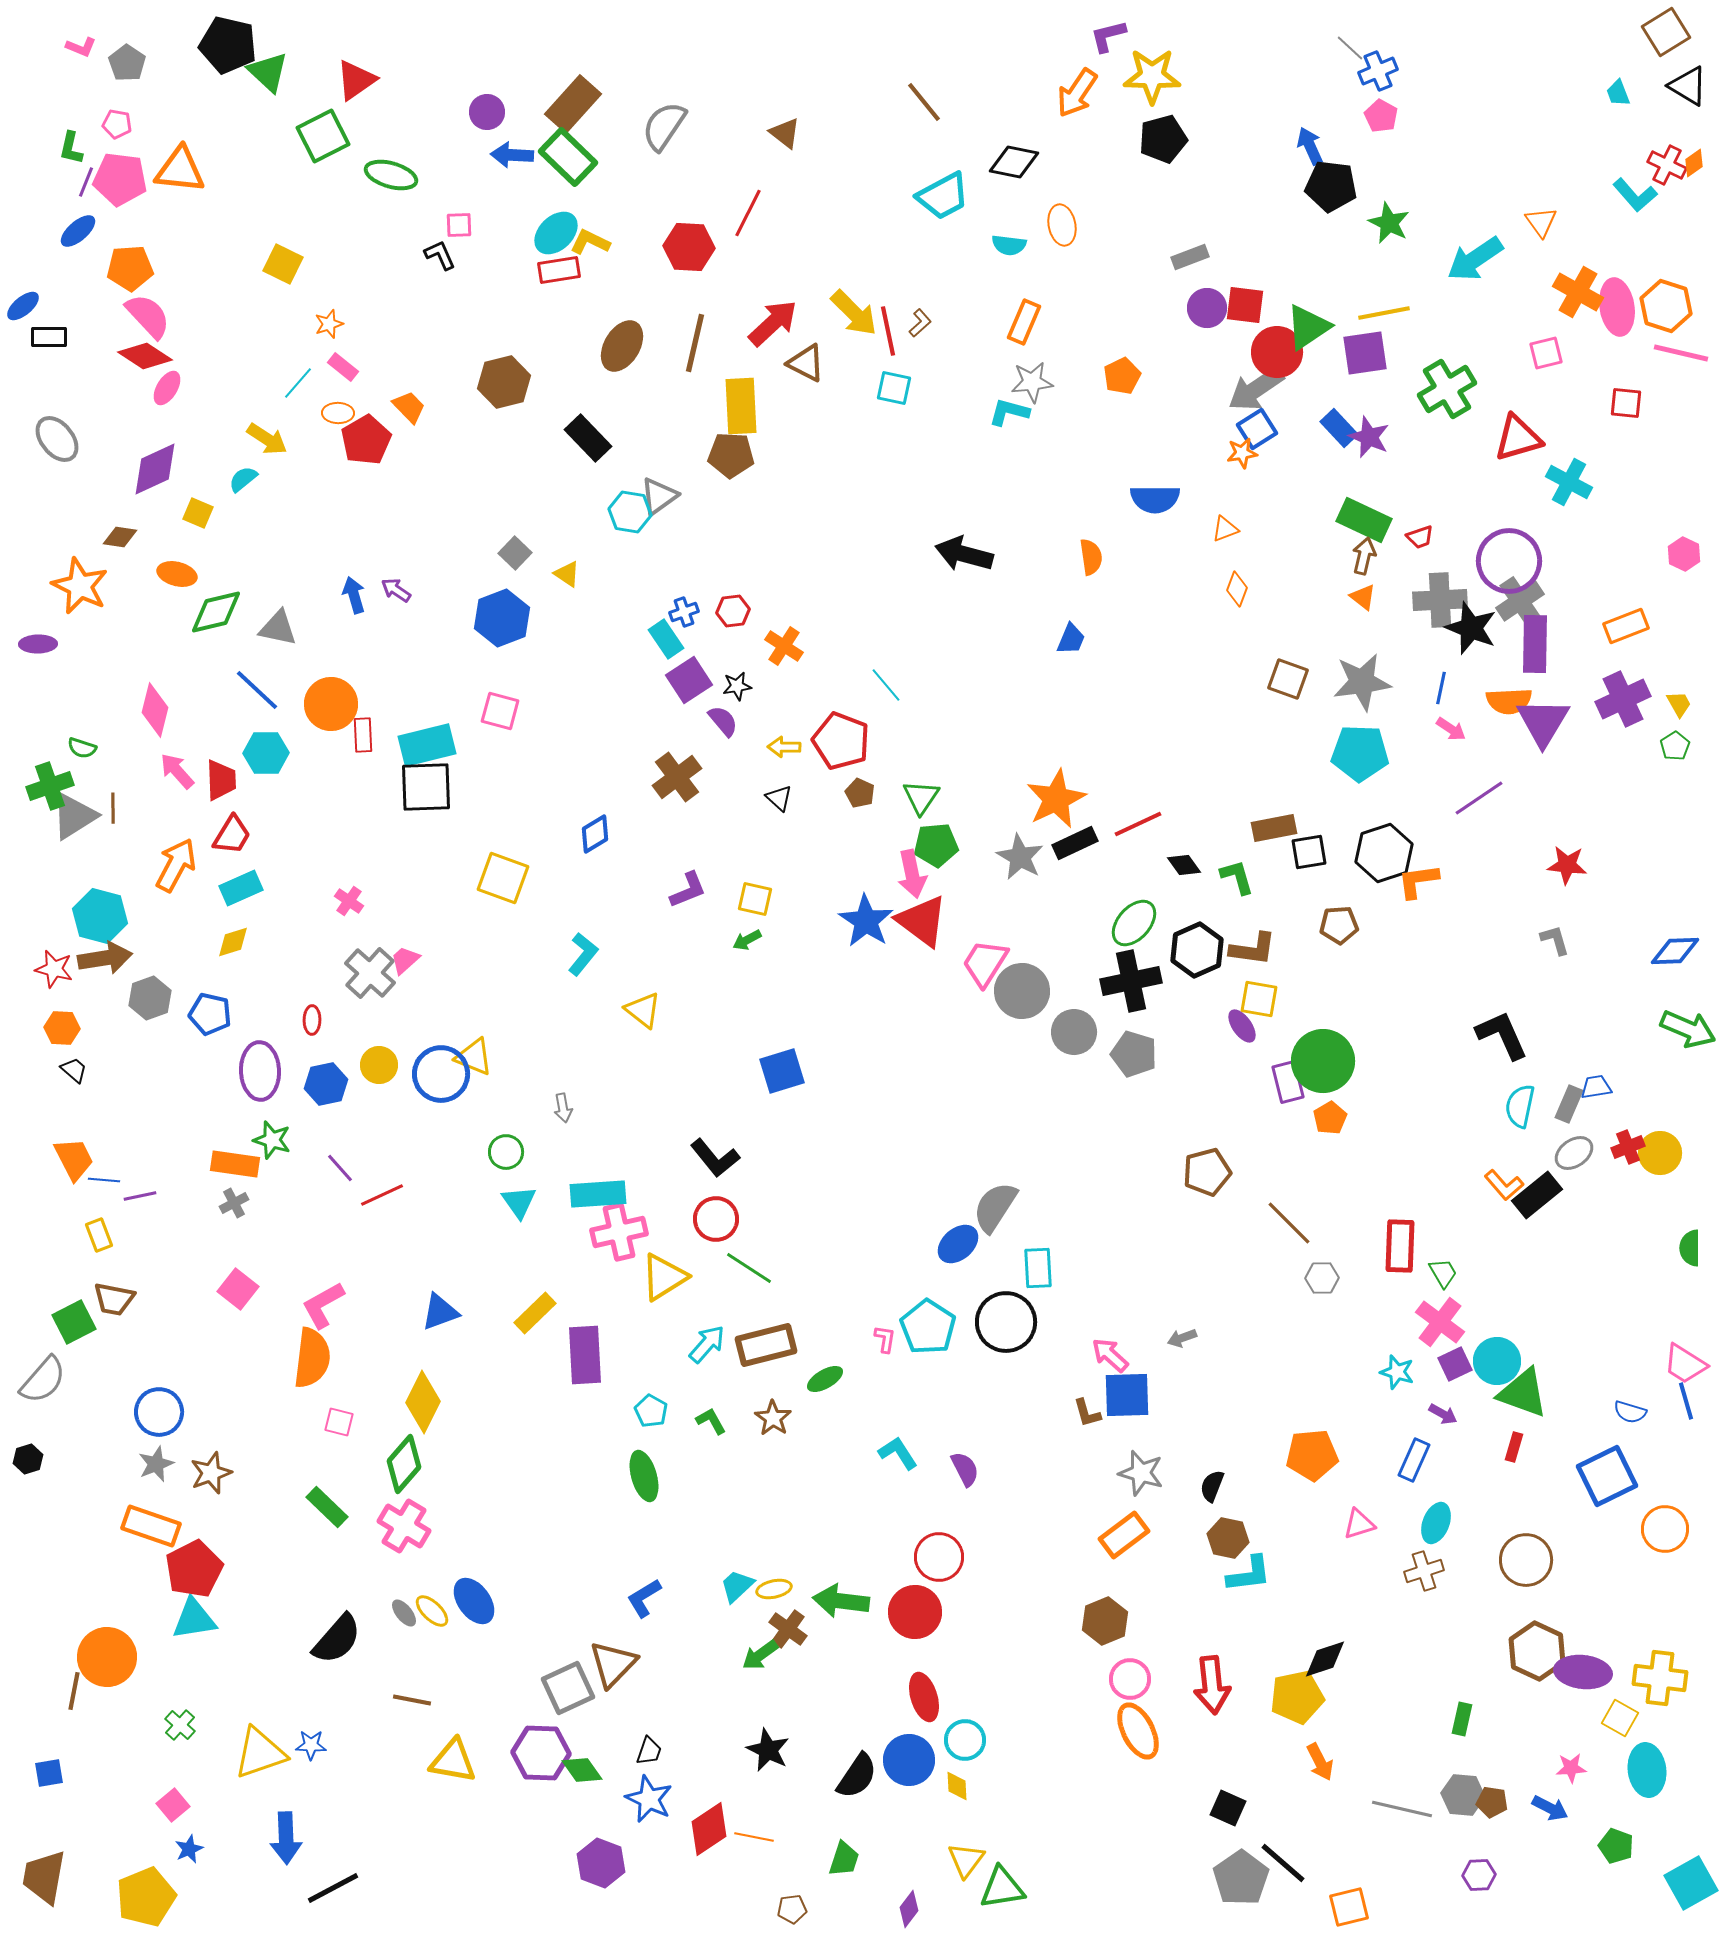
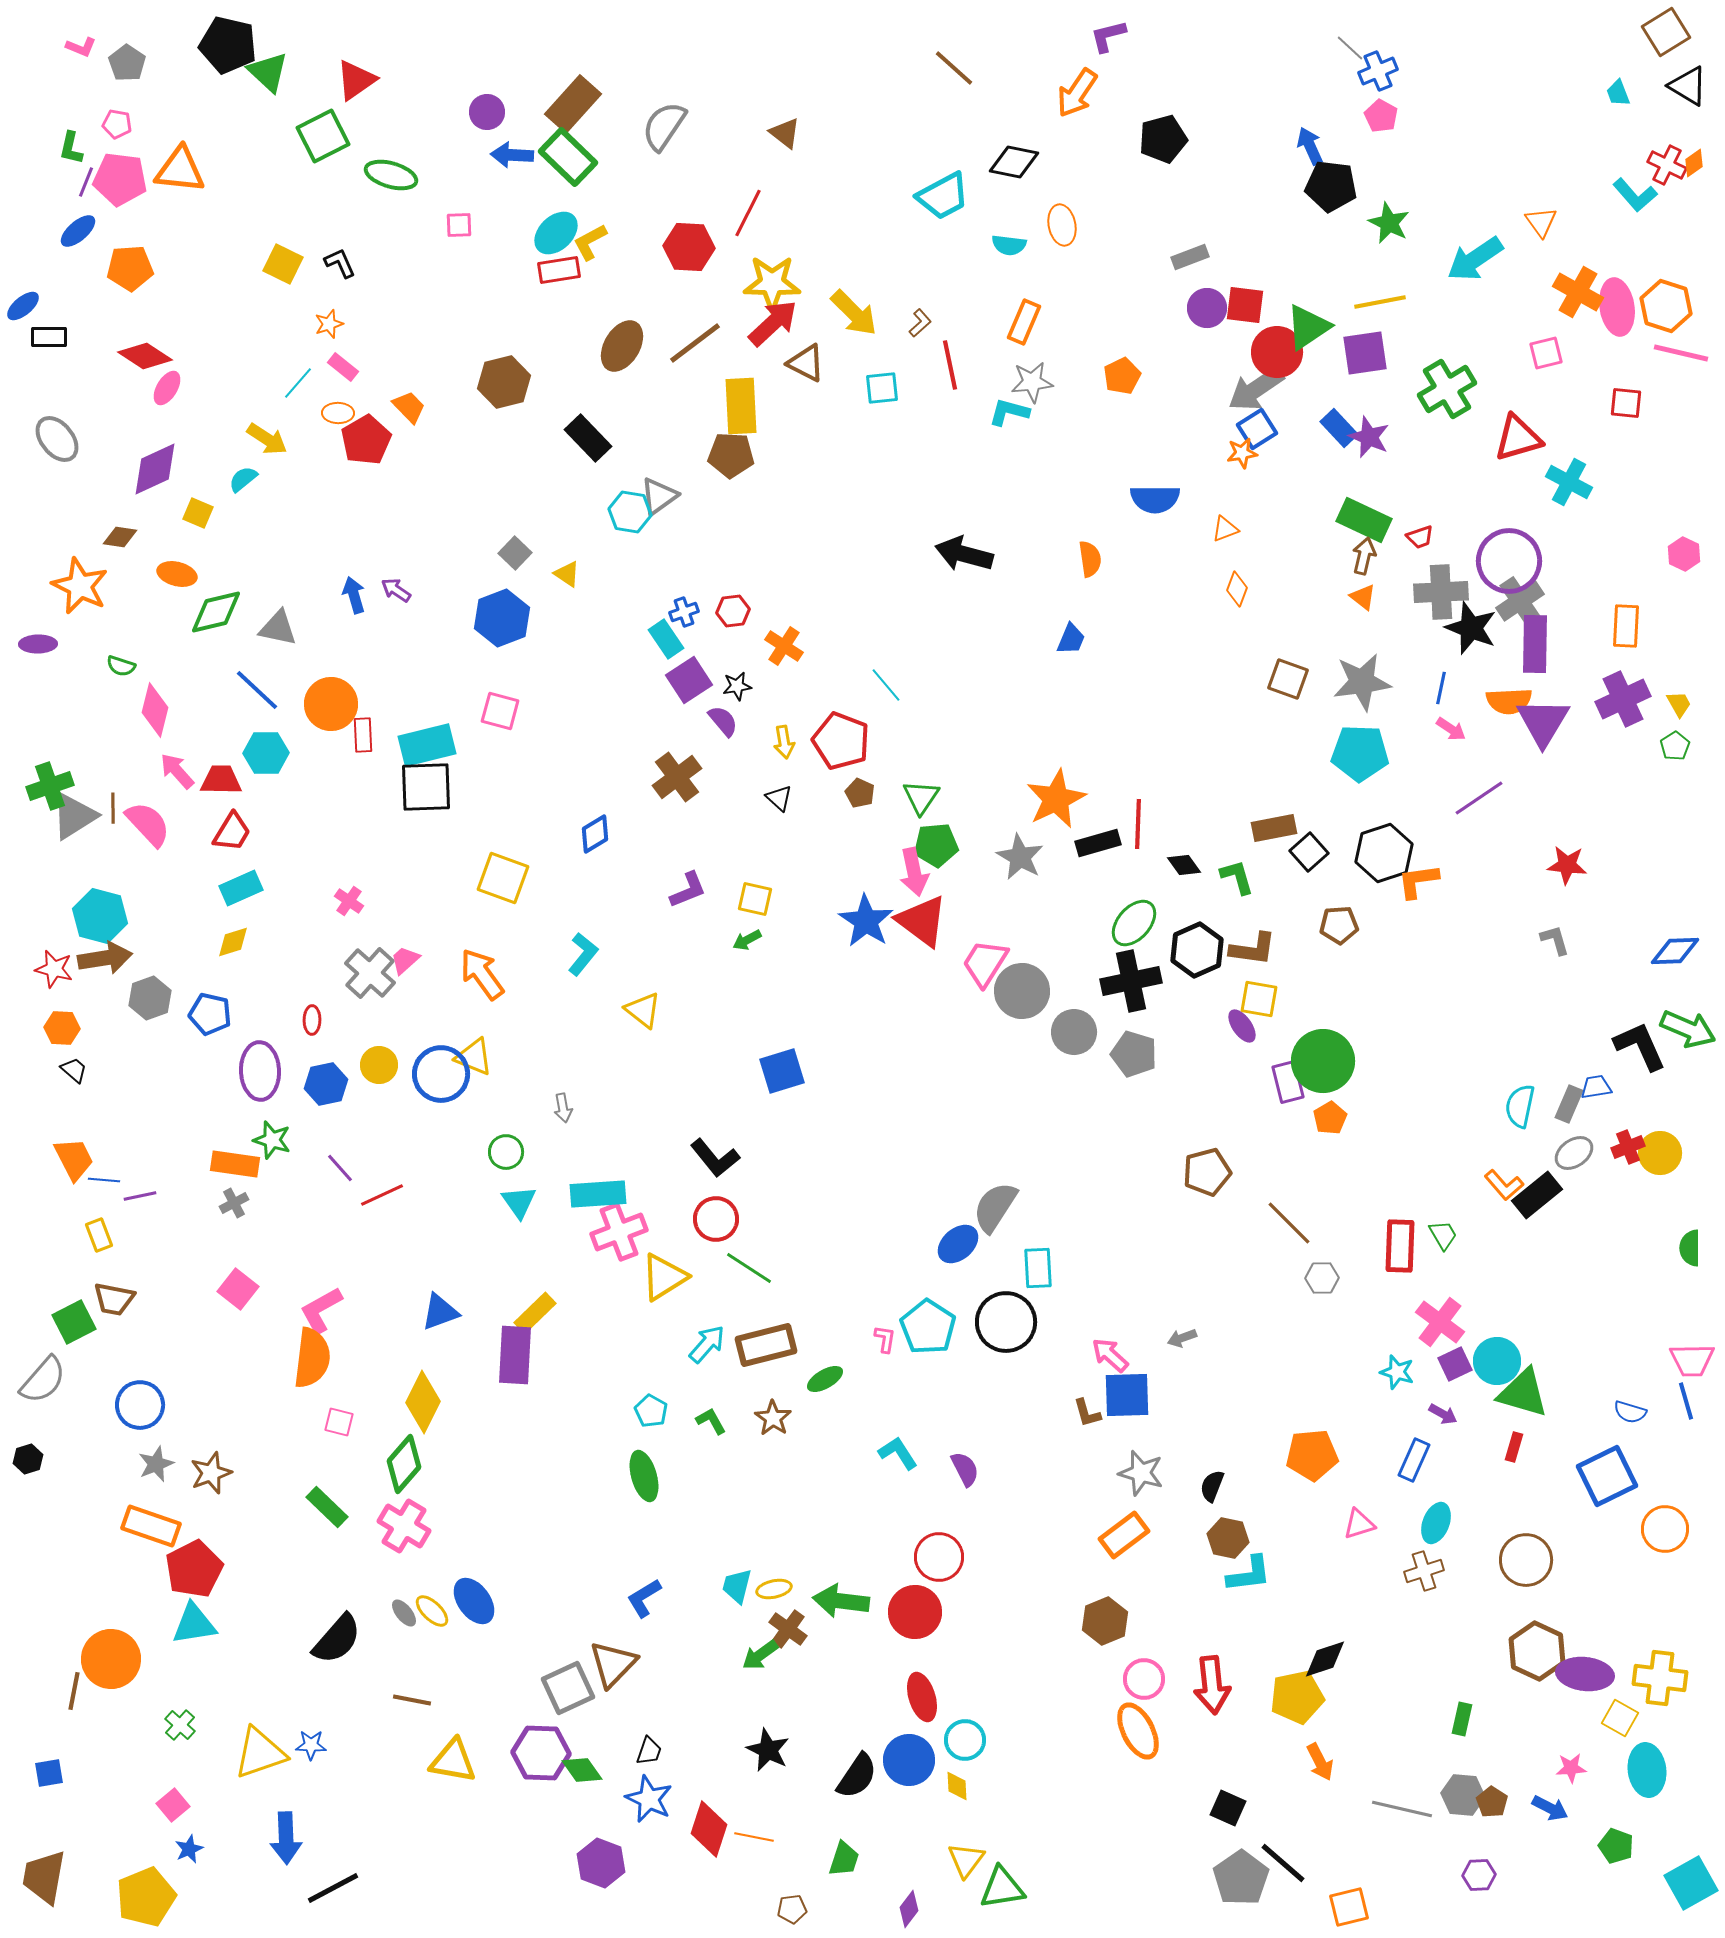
yellow star at (1152, 76): moved 380 px left, 207 px down
brown line at (924, 102): moved 30 px right, 34 px up; rotated 9 degrees counterclockwise
yellow L-shape at (590, 242): rotated 54 degrees counterclockwise
black L-shape at (440, 255): moved 100 px left, 8 px down
yellow line at (1384, 313): moved 4 px left, 11 px up
pink semicircle at (148, 316): moved 508 px down
red line at (888, 331): moved 62 px right, 34 px down
brown line at (695, 343): rotated 40 degrees clockwise
cyan square at (894, 388): moved 12 px left; rotated 18 degrees counterclockwise
orange semicircle at (1091, 557): moved 1 px left, 2 px down
gray cross at (1440, 600): moved 1 px right, 8 px up
orange rectangle at (1626, 626): rotated 66 degrees counterclockwise
yellow arrow at (784, 747): moved 5 px up; rotated 100 degrees counterclockwise
green semicircle at (82, 748): moved 39 px right, 82 px up
red trapezoid at (221, 780): rotated 87 degrees counterclockwise
red line at (1138, 824): rotated 63 degrees counterclockwise
red trapezoid at (232, 835): moved 3 px up
black rectangle at (1075, 843): moved 23 px right; rotated 9 degrees clockwise
black square at (1309, 852): rotated 33 degrees counterclockwise
orange arrow at (176, 865): moved 306 px right, 109 px down; rotated 64 degrees counterclockwise
pink arrow at (912, 874): moved 2 px right, 2 px up
black L-shape at (1502, 1035): moved 138 px right, 11 px down
pink cross at (619, 1232): rotated 8 degrees counterclockwise
green trapezoid at (1443, 1273): moved 38 px up
pink L-shape at (323, 1305): moved 2 px left, 5 px down
purple rectangle at (585, 1355): moved 70 px left; rotated 6 degrees clockwise
pink trapezoid at (1685, 1364): moved 7 px right, 4 px up; rotated 33 degrees counterclockwise
green triangle at (1523, 1393): rotated 4 degrees counterclockwise
blue circle at (159, 1412): moved 19 px left, 7 px up
cyan trapezoid at (737, 1586): rotated 33 degrees counterclockwise
cyan triangle at (194, 1619): moved 5 px down
orange circle at (107, 1657): moved 4 px right, 2 px down
purple ellipse at (1583, 1672): moved 2 px right, 2 px down
pink circle at (1130, 1679): moved 14 px right
red ellipse at (924, 1697): moved 2 px left
brown pentagon at (1492, 1802): rotated 24 degrees clockwise
red diamond at (709, 1829): rotated 38 degrees counterclockwise
